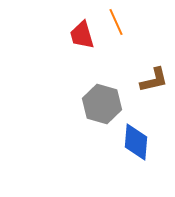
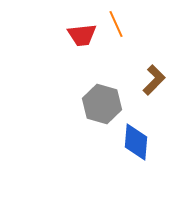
orange line: moved 2 px down
red trapezoid: rotated 80 degrees counterclockwise
brown L-shape: rotated 32 degrees counterclockwise
